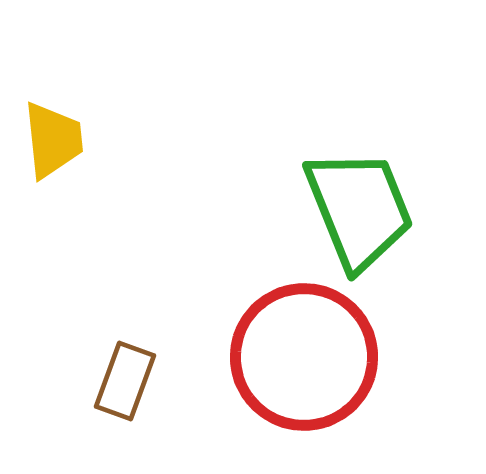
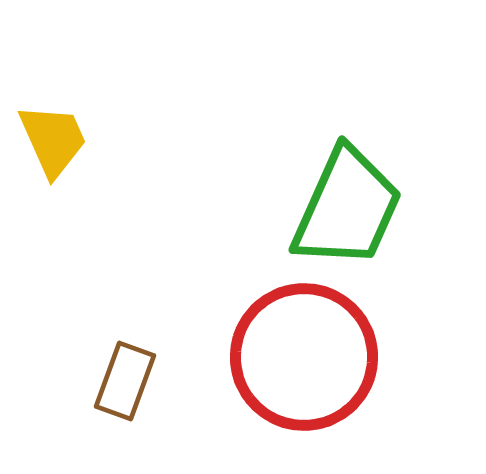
yellow trapezoid: rotated 18 degrees counterclockwise
green trapezoid: moved 12 px left, 1 px up; rotated 46 degrees clockwise
